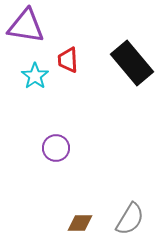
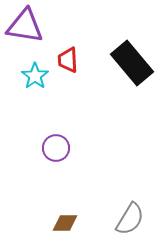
purple triangle: moved 1 px left
brown diamond: moved 15 px left
